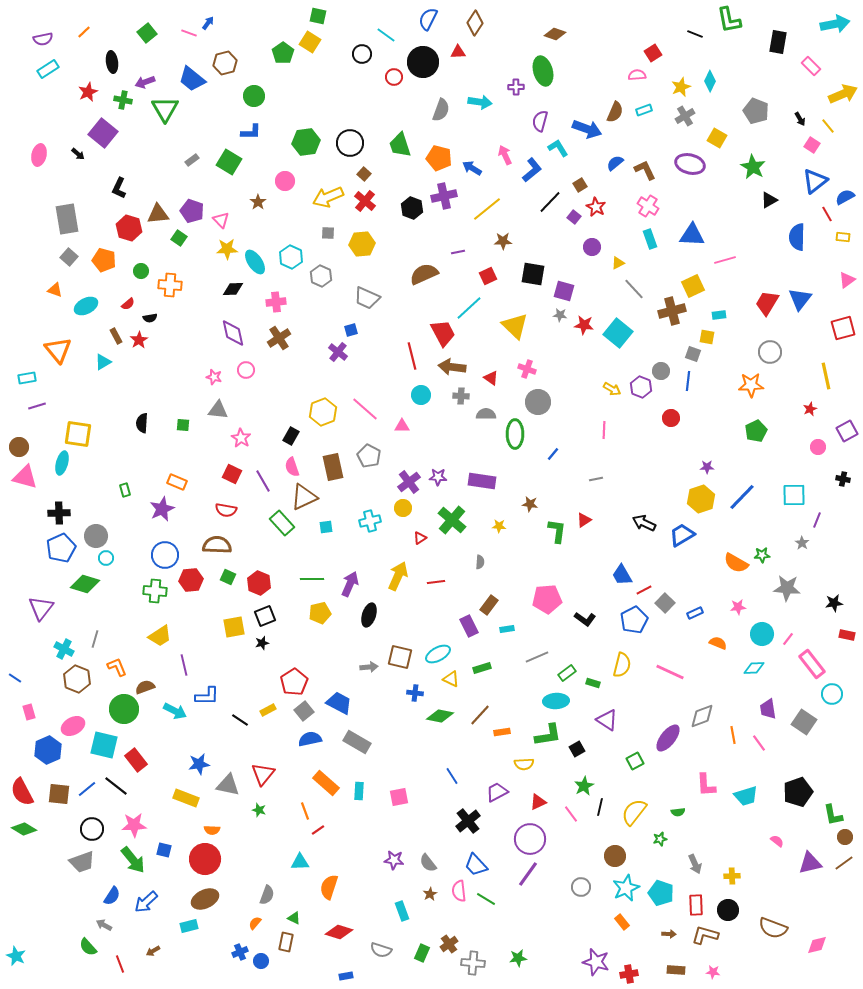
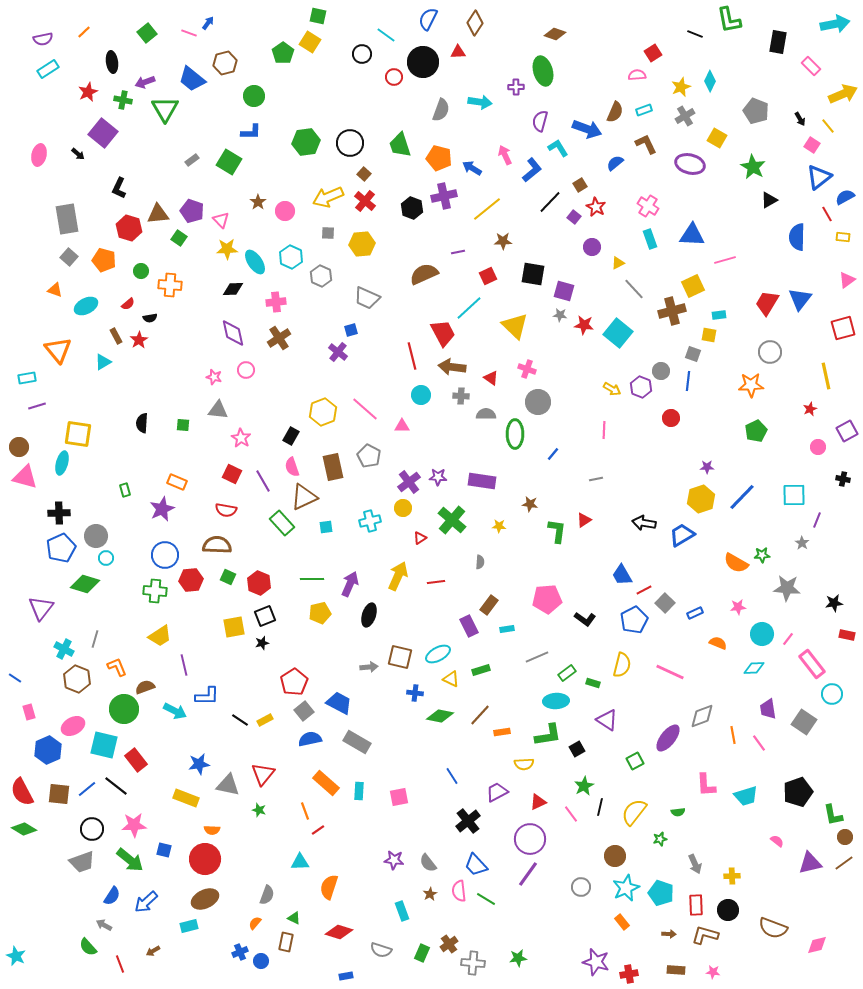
brown L-shape at (645, 170): moved 1 px right, 26 px up
pink circle at (285, 181): moved 30 px down
blue triangle at (815, 181): moved 4 px right, 4 px up
yellow square at (707, 337): moved 2 px right, 2 px up
black arrow at (644, 523): rotated 15 degrees counterclockwise
green rectangle at (482, 668): moved 1 px left, 2 px down
yellow rectangle at (268, 710): moved 3 px left, 10 px down
green arrow at (133, 860): moved 3 px left; rotated 12 degrees counterclockwise
